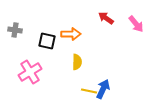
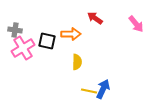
red arrow: moved 11 px left
pink cross: moved 7 px left, 24 px up
